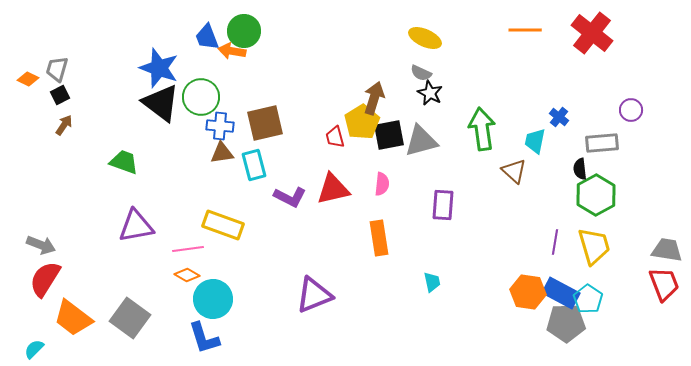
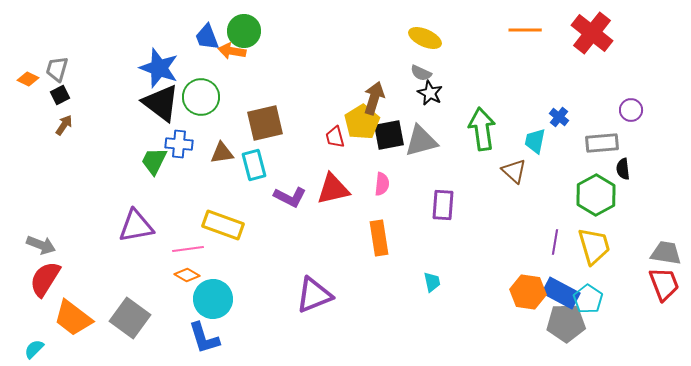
blue cross at (220, 126): moved 41 px left, 18 px down
green trapezoid at (124, 162): moved 30 px right, 1 px up; rotated 84 degrees counterclockwise
black semicircle at (580, 169): moved 43 px right
gray trapezoid at (667, 250): moved 1 px left, 3 px down
